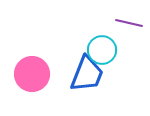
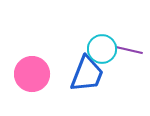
purple line: moved 27 px down
cyan circle: moved 1 px up
